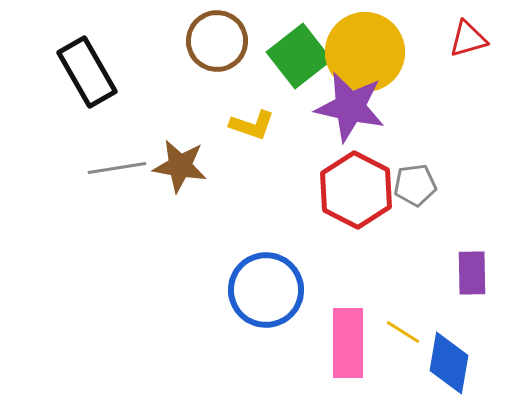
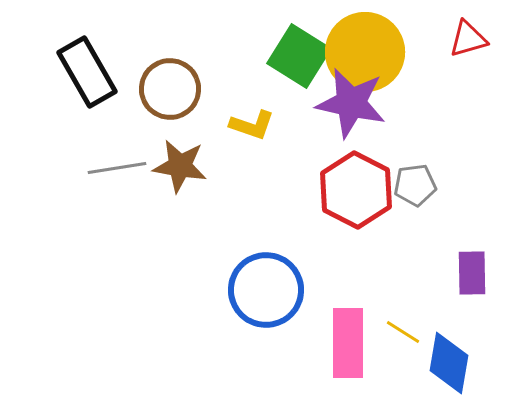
brown circle: moved 47 px left, 48 px down
green square: rotated 20 degrees counterclockwise
purple star: moved 1 px right, 4 px up
